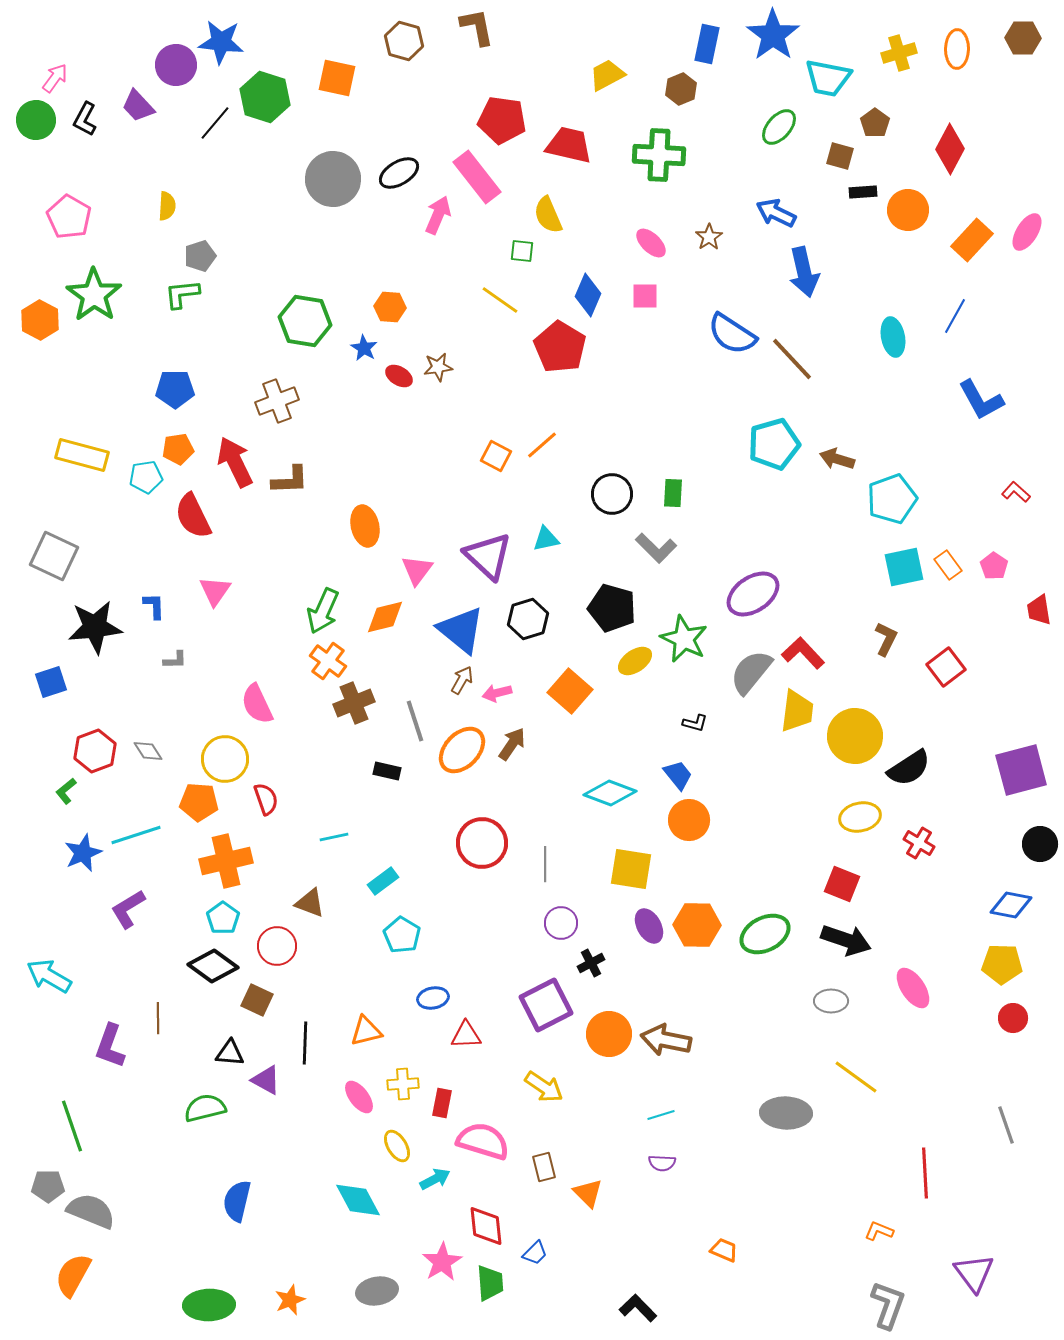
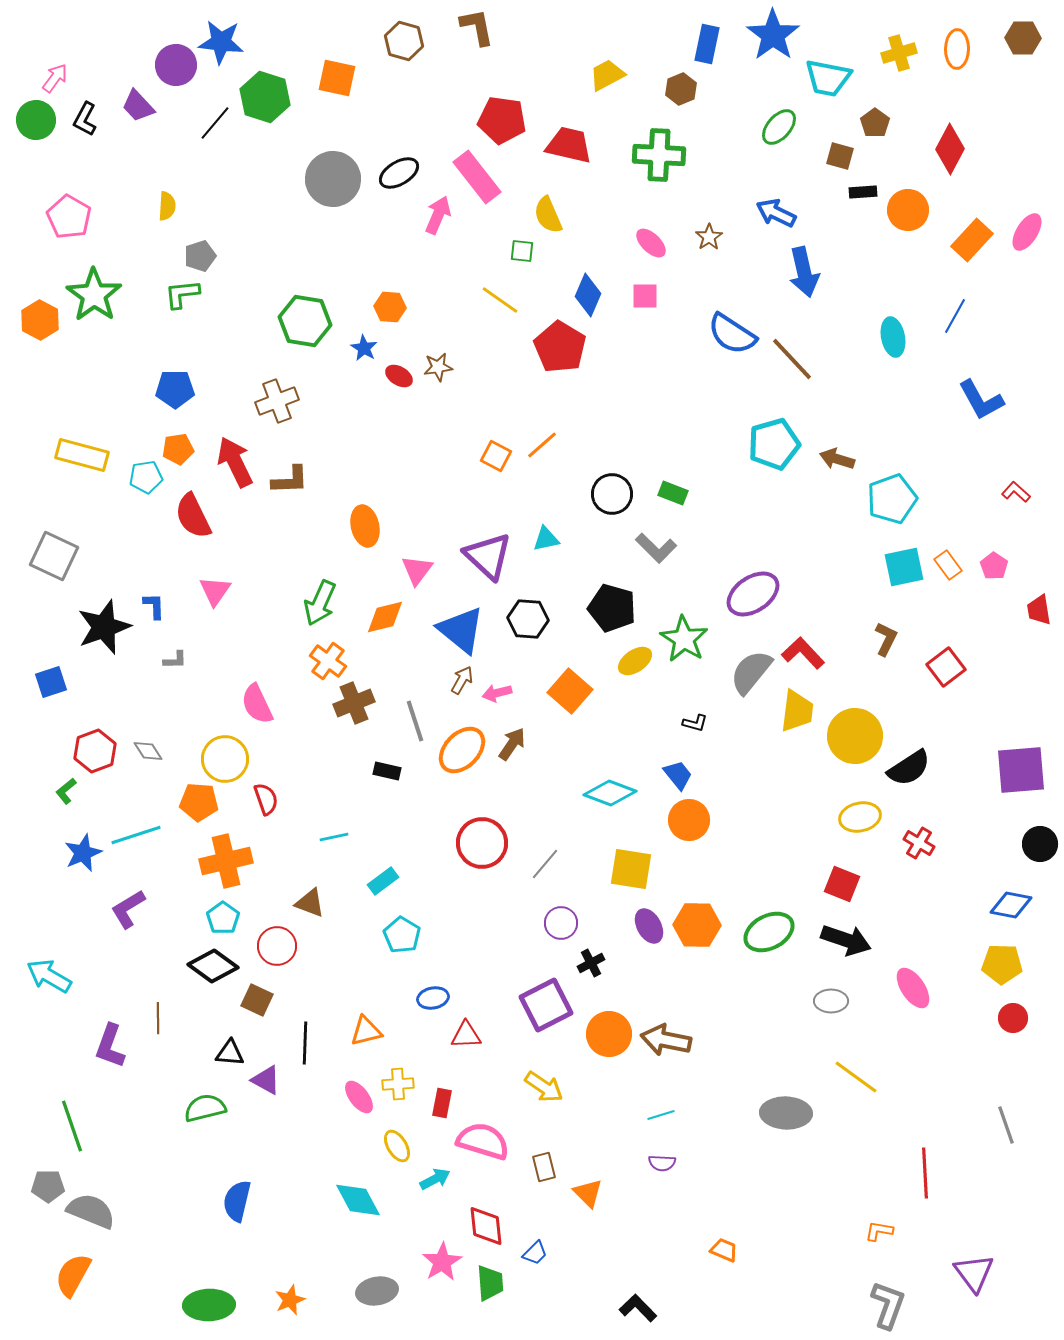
green rectangle at (673, 493): rotated 72 degrees counterclockwise
green arrow at (323, 611): moved 3 px left, 8 px up
black hexagon at (528, 619): rotated 21 degrees clockwise
black star at (95, 627): moved 9 px right; rotated 14 degrees counterclockwise
green star at (684, 639): rotated 6 degrees clockwise
purple square at (1021, 770): rotated 10 degrees clockwise
gray line at (545, 864): rotated 40 degrees clockwise
green ellipse at (765, 934): moved 4 px right, 2 px up
yellow cross at (403, 1084): moved 5 px left
orange L-shape at (879, 1231): rotated 12 degrees counterclockwise
